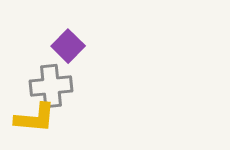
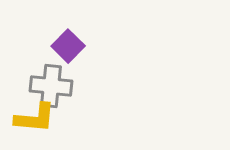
gray cross: rotated 12 degrees clockwise
